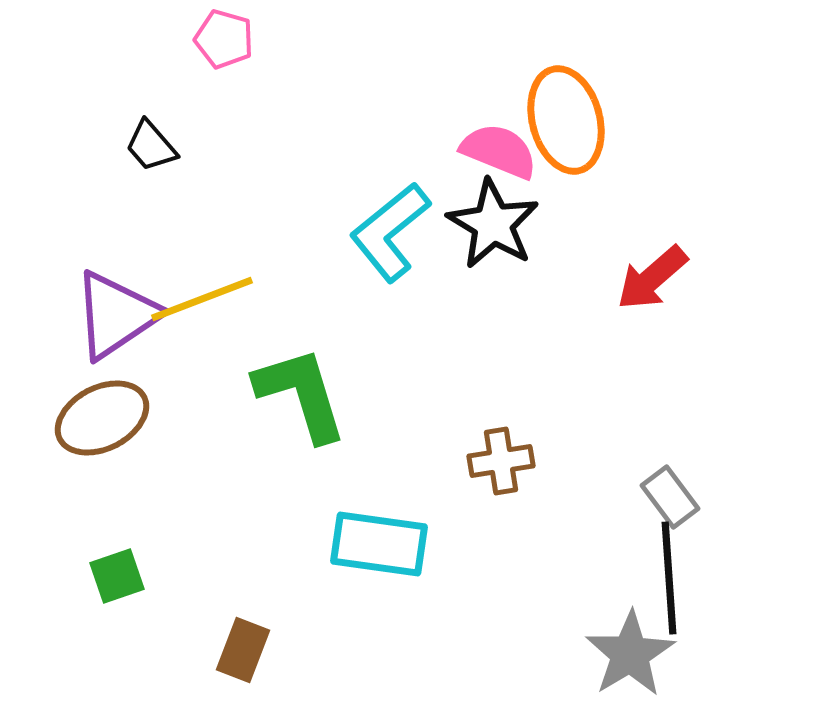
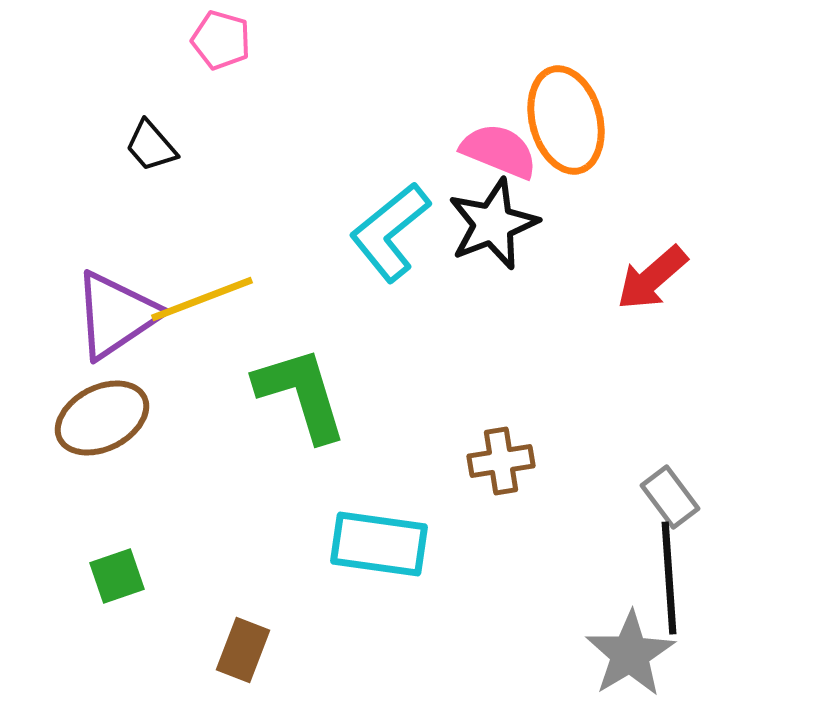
pink pentagon: moved 3 px left, 1 px down
black star: rotated 20 degrees clockwise
